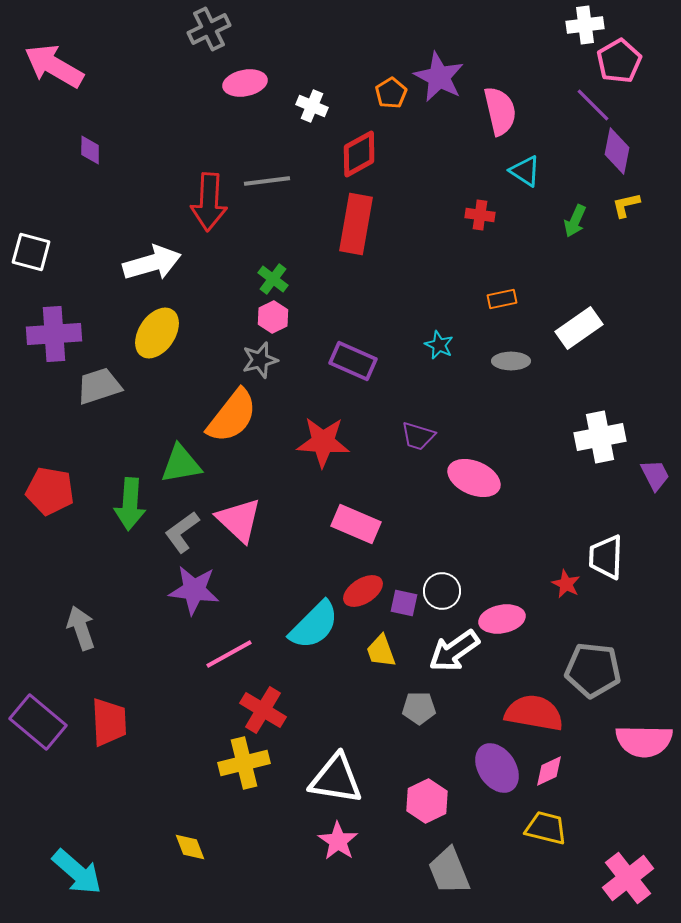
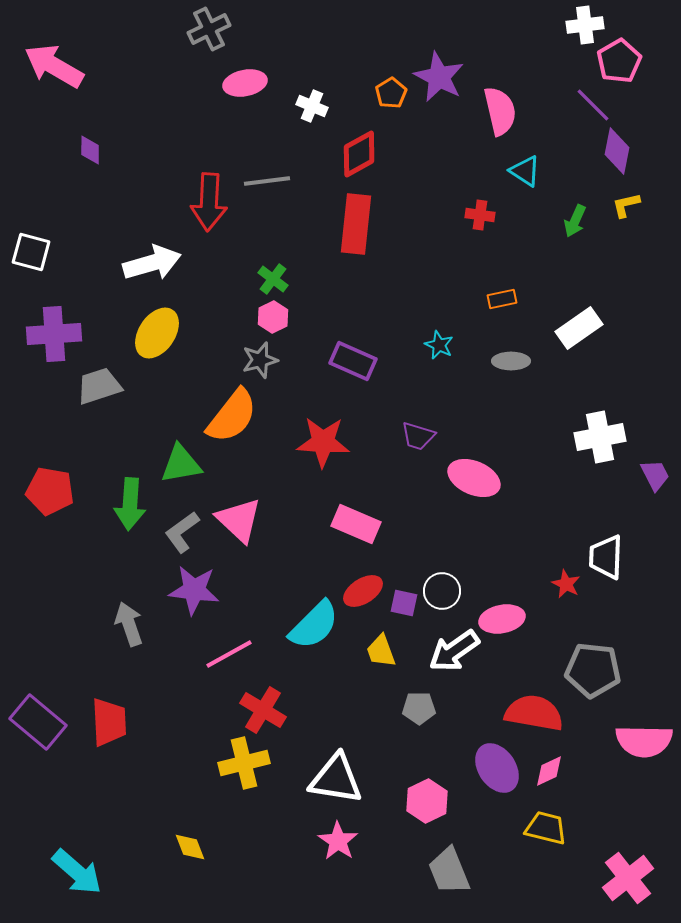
red rectangle at (356, 224): rotated 4 degrees counterclockwise
gray arrow at (81, 628): moved 48 px right, 4 px up
